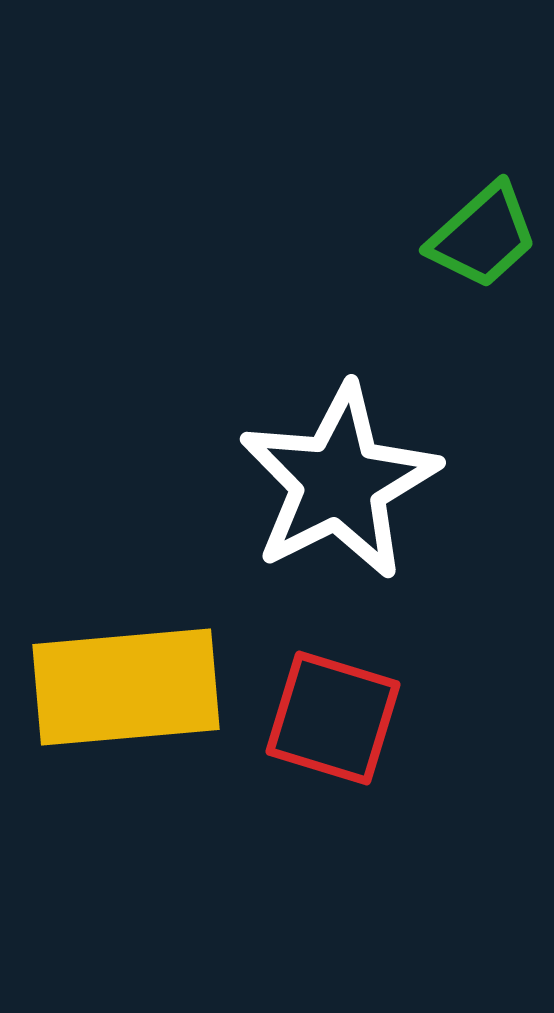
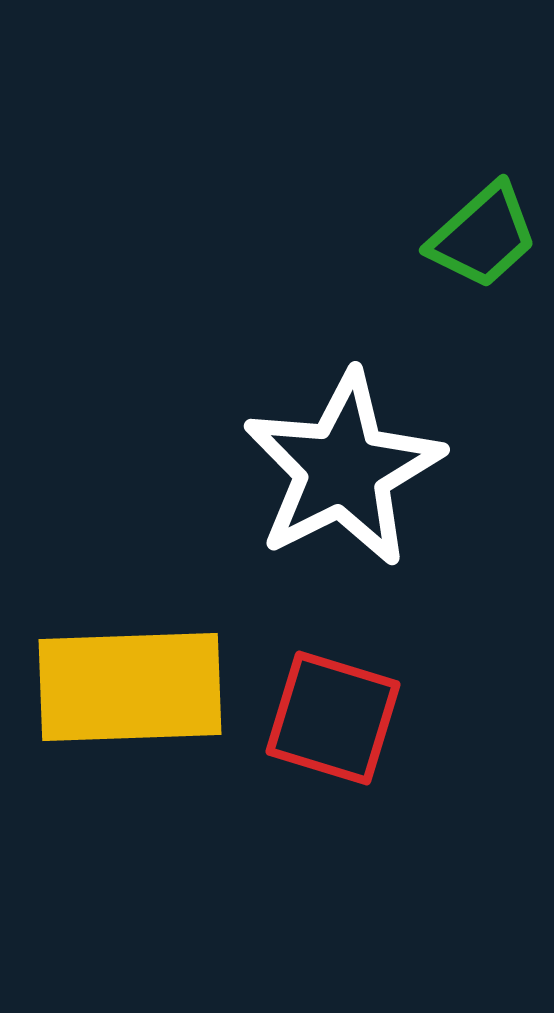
white star: moved 4 px right, 13 px up
yellow rectangle: moved 4 px right; rotated 3 degrees clockwise
